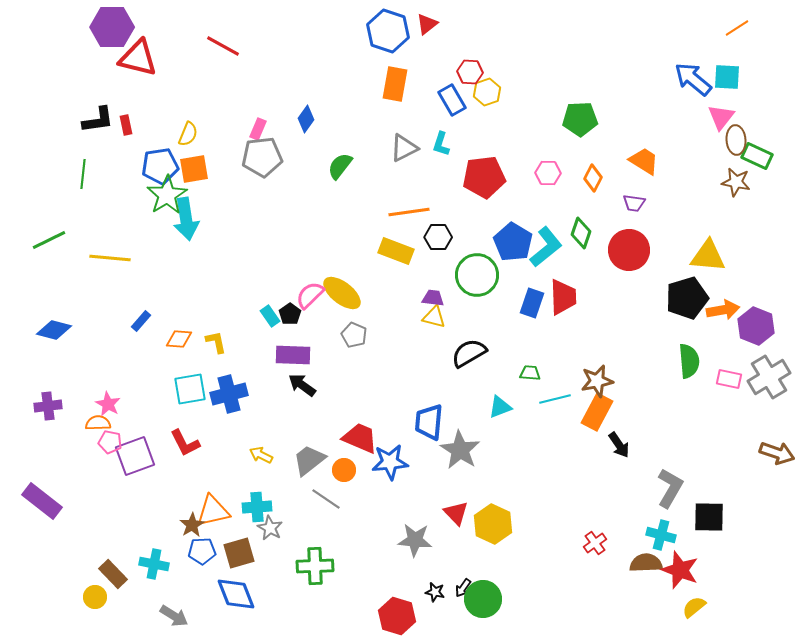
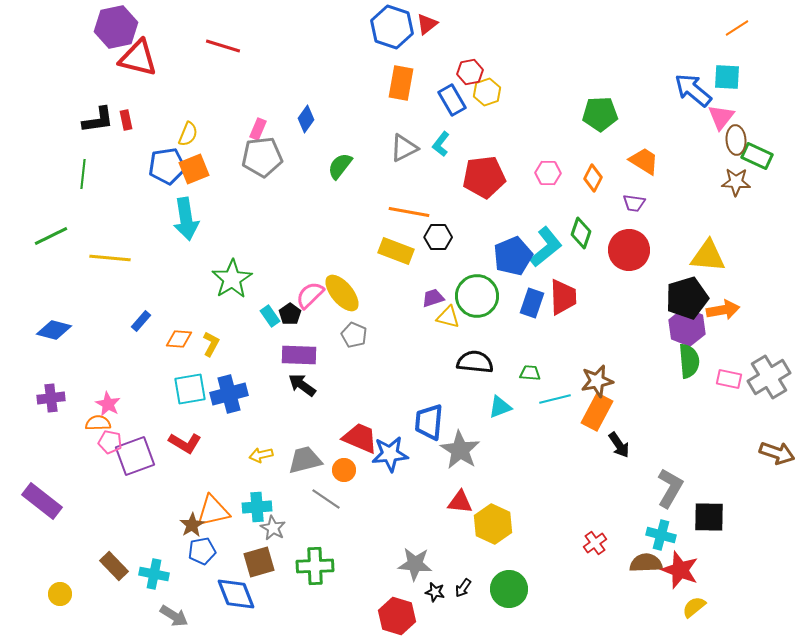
purple hexagon at (112, 27): moved 4 px right; rotated 12 degrees counterclockwise
blue hexagon at (388, 31): moved 4 px right, 4 px up
red line at (223, 46): rotated 12 degrees counterclockwise
red hexagon at (470, 72): rotated 15 degrees counterclockwise
blue arrow at (693, 79): moved 11 px down
orange rectangle at (395, 84): moved 6 px right, 1 px up
green pentagon at (580, 119): moved 20 px right, 5 px up
red rectangle at (126, 125): moved 5 px up
cyan L-shape at (441, 144): rotated 20 degrees clockwise
blue pentagon at (160, 166): moved 7 px right
orange square at (194, 169): rotated 12 degrees counterclockwise
brown star at (736, 182): rotated 8 degrees counterclockwise
green star at (167, 195): moved 65 px right, 84 px down
orange line at (409, 212): rotated 18 degrees clockwise
green line at (49, 240): moved 2 px right, 4 px up
blue pentagon at (513, 242): moved 14 px down; rotated 18 degrees clockwise
green circle at (477, 275): moved 21 px down
yellow ellipse at (342, 293): rotated 12 degrees clockwise
purple trapezoid at (433, 298): rotated 25 degrees counterclockwise
yellow triangle at (434, 317): moved 14 px right
purple hexagon at (756, 326): moved 69 px left, 1 px down
yellow L-shape at (216, 342): moved 5 px left, 2 px down; rotated 40 degrees clockwise
black semicircle at (469, 353): moved 6 px right, 9 px down; rotated 36 degrees clockwise
purple rectangle at (293, 355): moved 6 px right
purple cross at (48, 406): moved 3 px right, 8 px up
red L-shape at (185, 443): rotated 32 degrees counterclockwise
yellow arrow at (261, 455): rotated 40 degrees counterclockwise
gray trapezoid at (309, 460): moved 4 px left; rotated 24 degrees clockwise
blue star at (390, 462): moved 8 px up
red triangle at (456, 513): moved 4 px right, 11 px up; rotated 40 degrees counterclockwise
gray star at (270, 528): moved 3 px right
gray star at (415, 540): moved 24 px down
blue pentagon at (202, 551): rotated 8 degrees counterclockwise
brown square at (239, 553): moved 20 px right, 9 px down
cyan cross at (154, 564): moved 10 px down
brown rectangle at (113, 574): moved 1 px right, 8 px up
yellow circle at (95, 597): moved 35 px left, 3 px up
green circle at (483, 599): moved 26 px right, 10 px up
